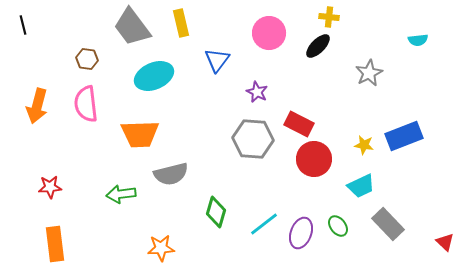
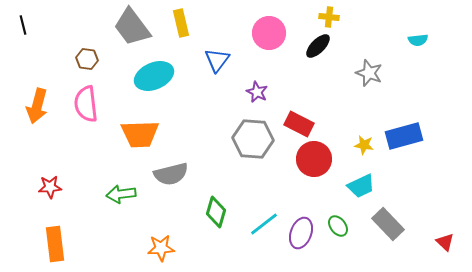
gray star: rotated 24 degrees counterclockwise
blue rectangle: rotated 6 degrees clockwise
